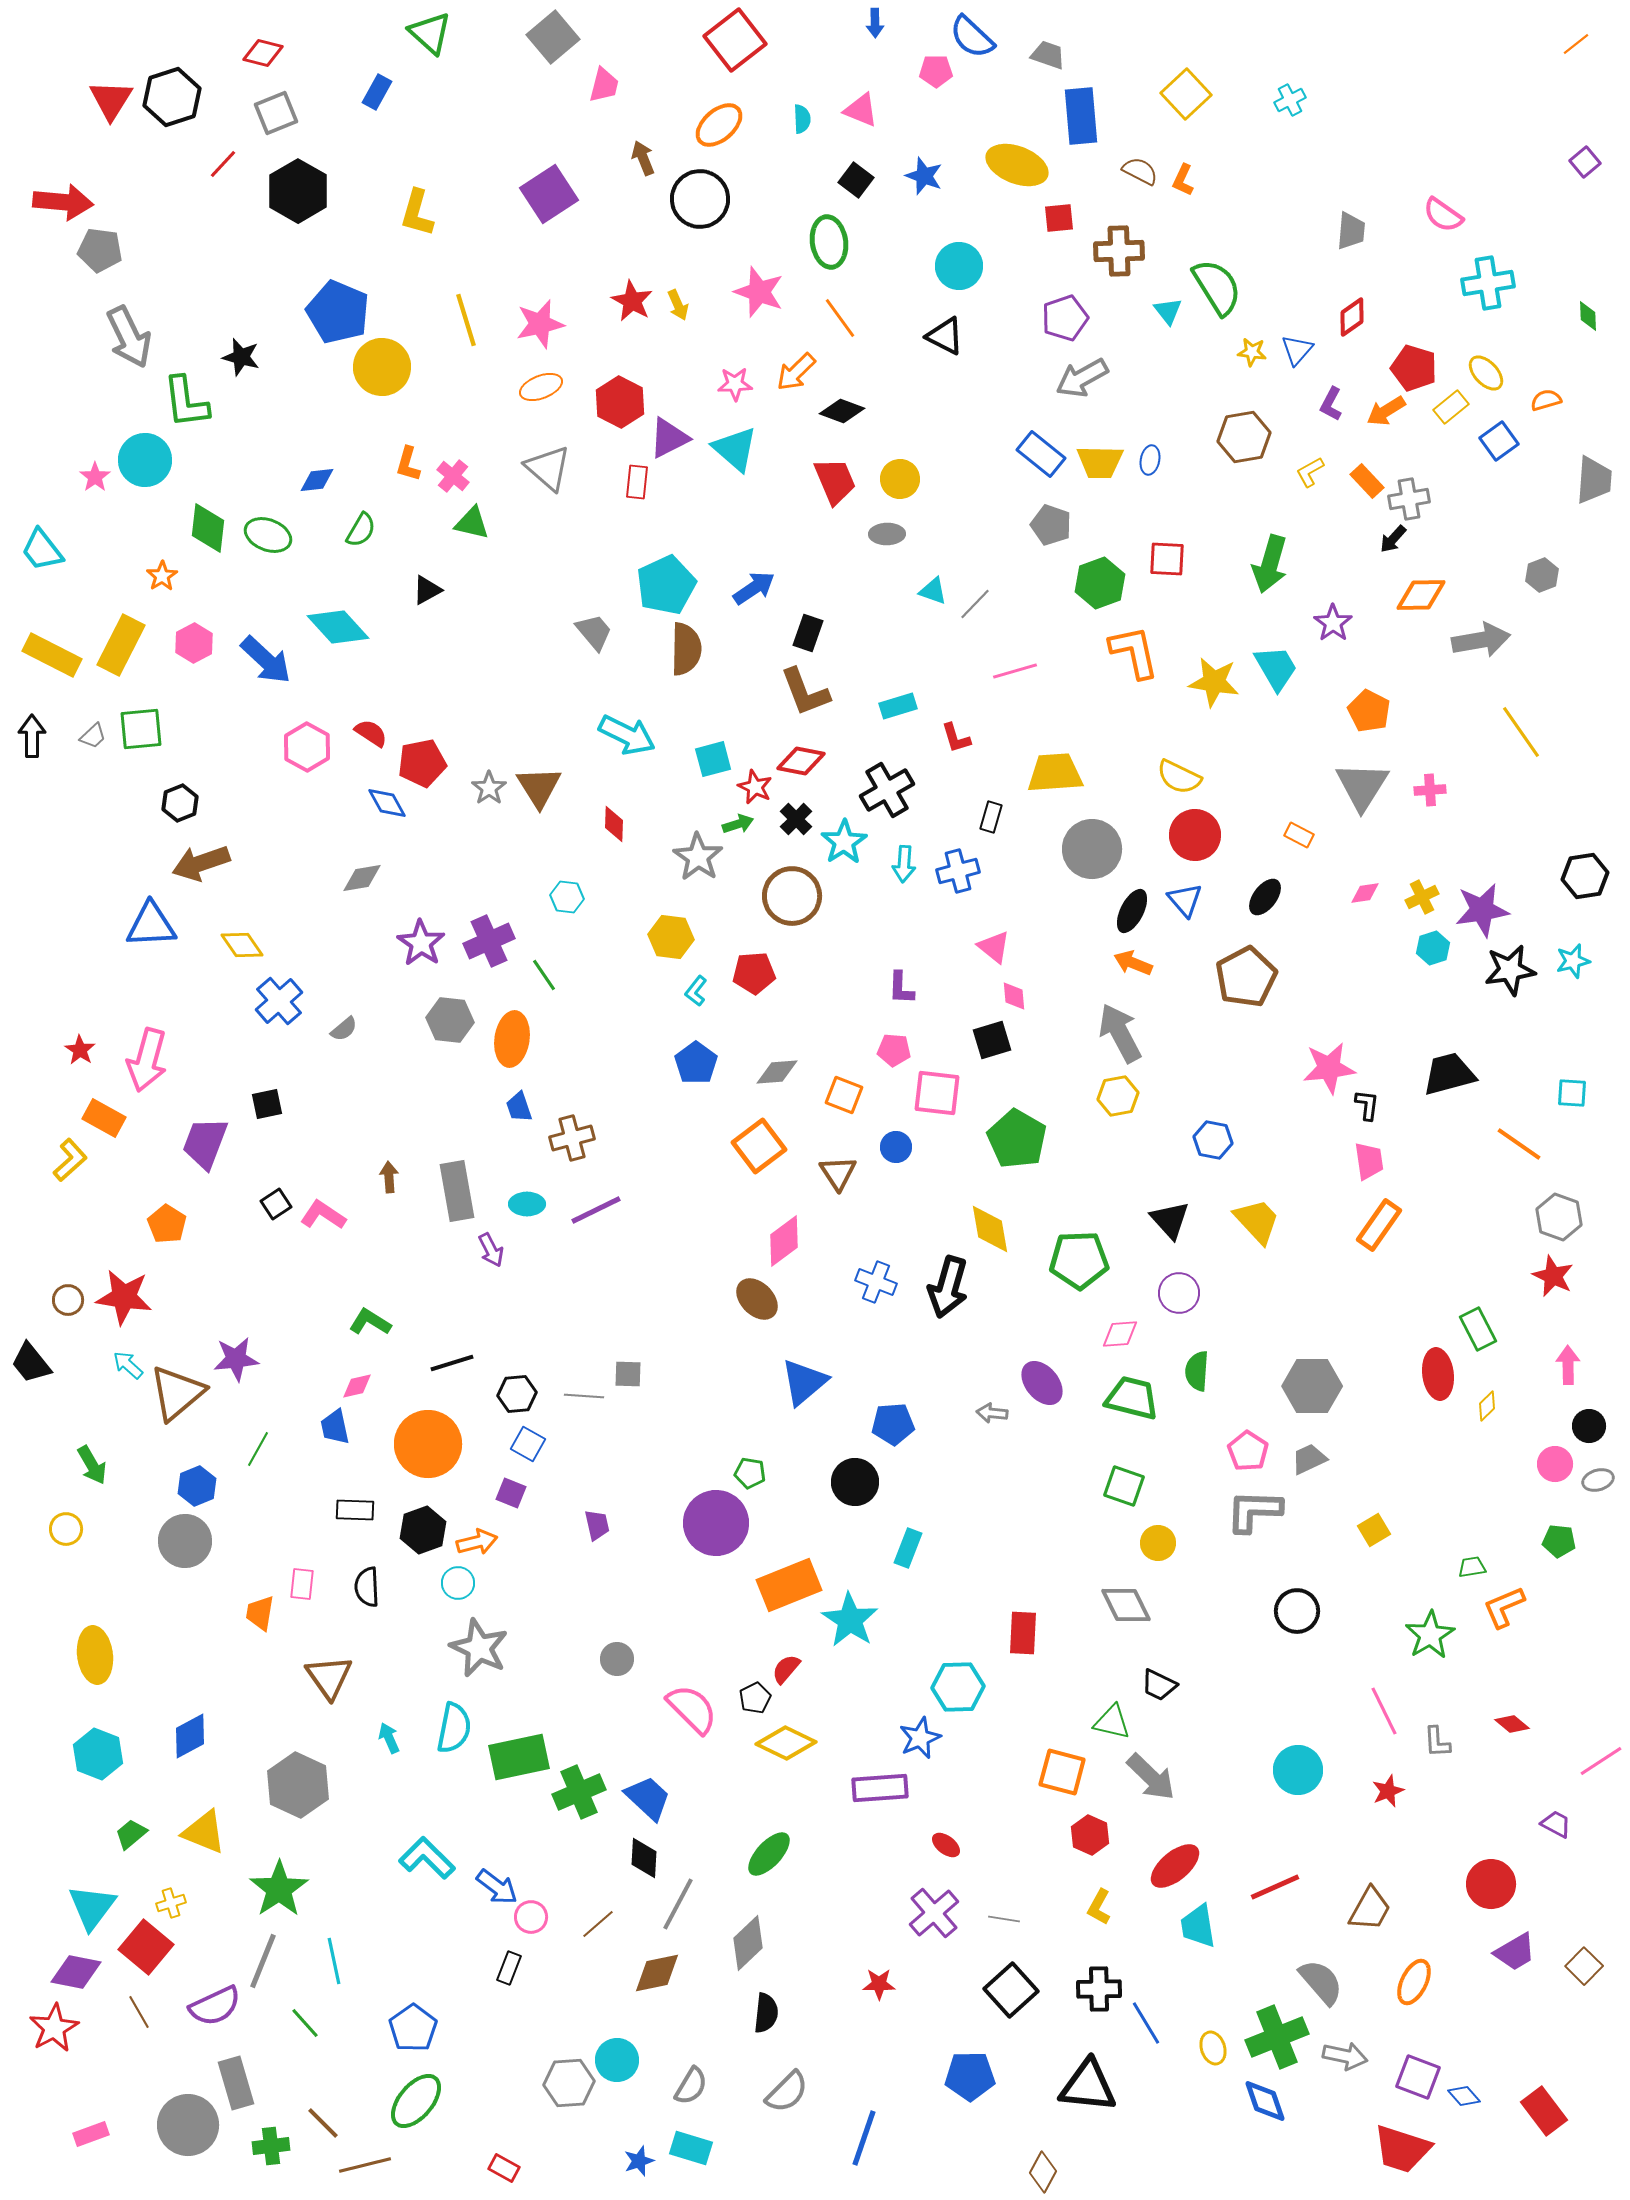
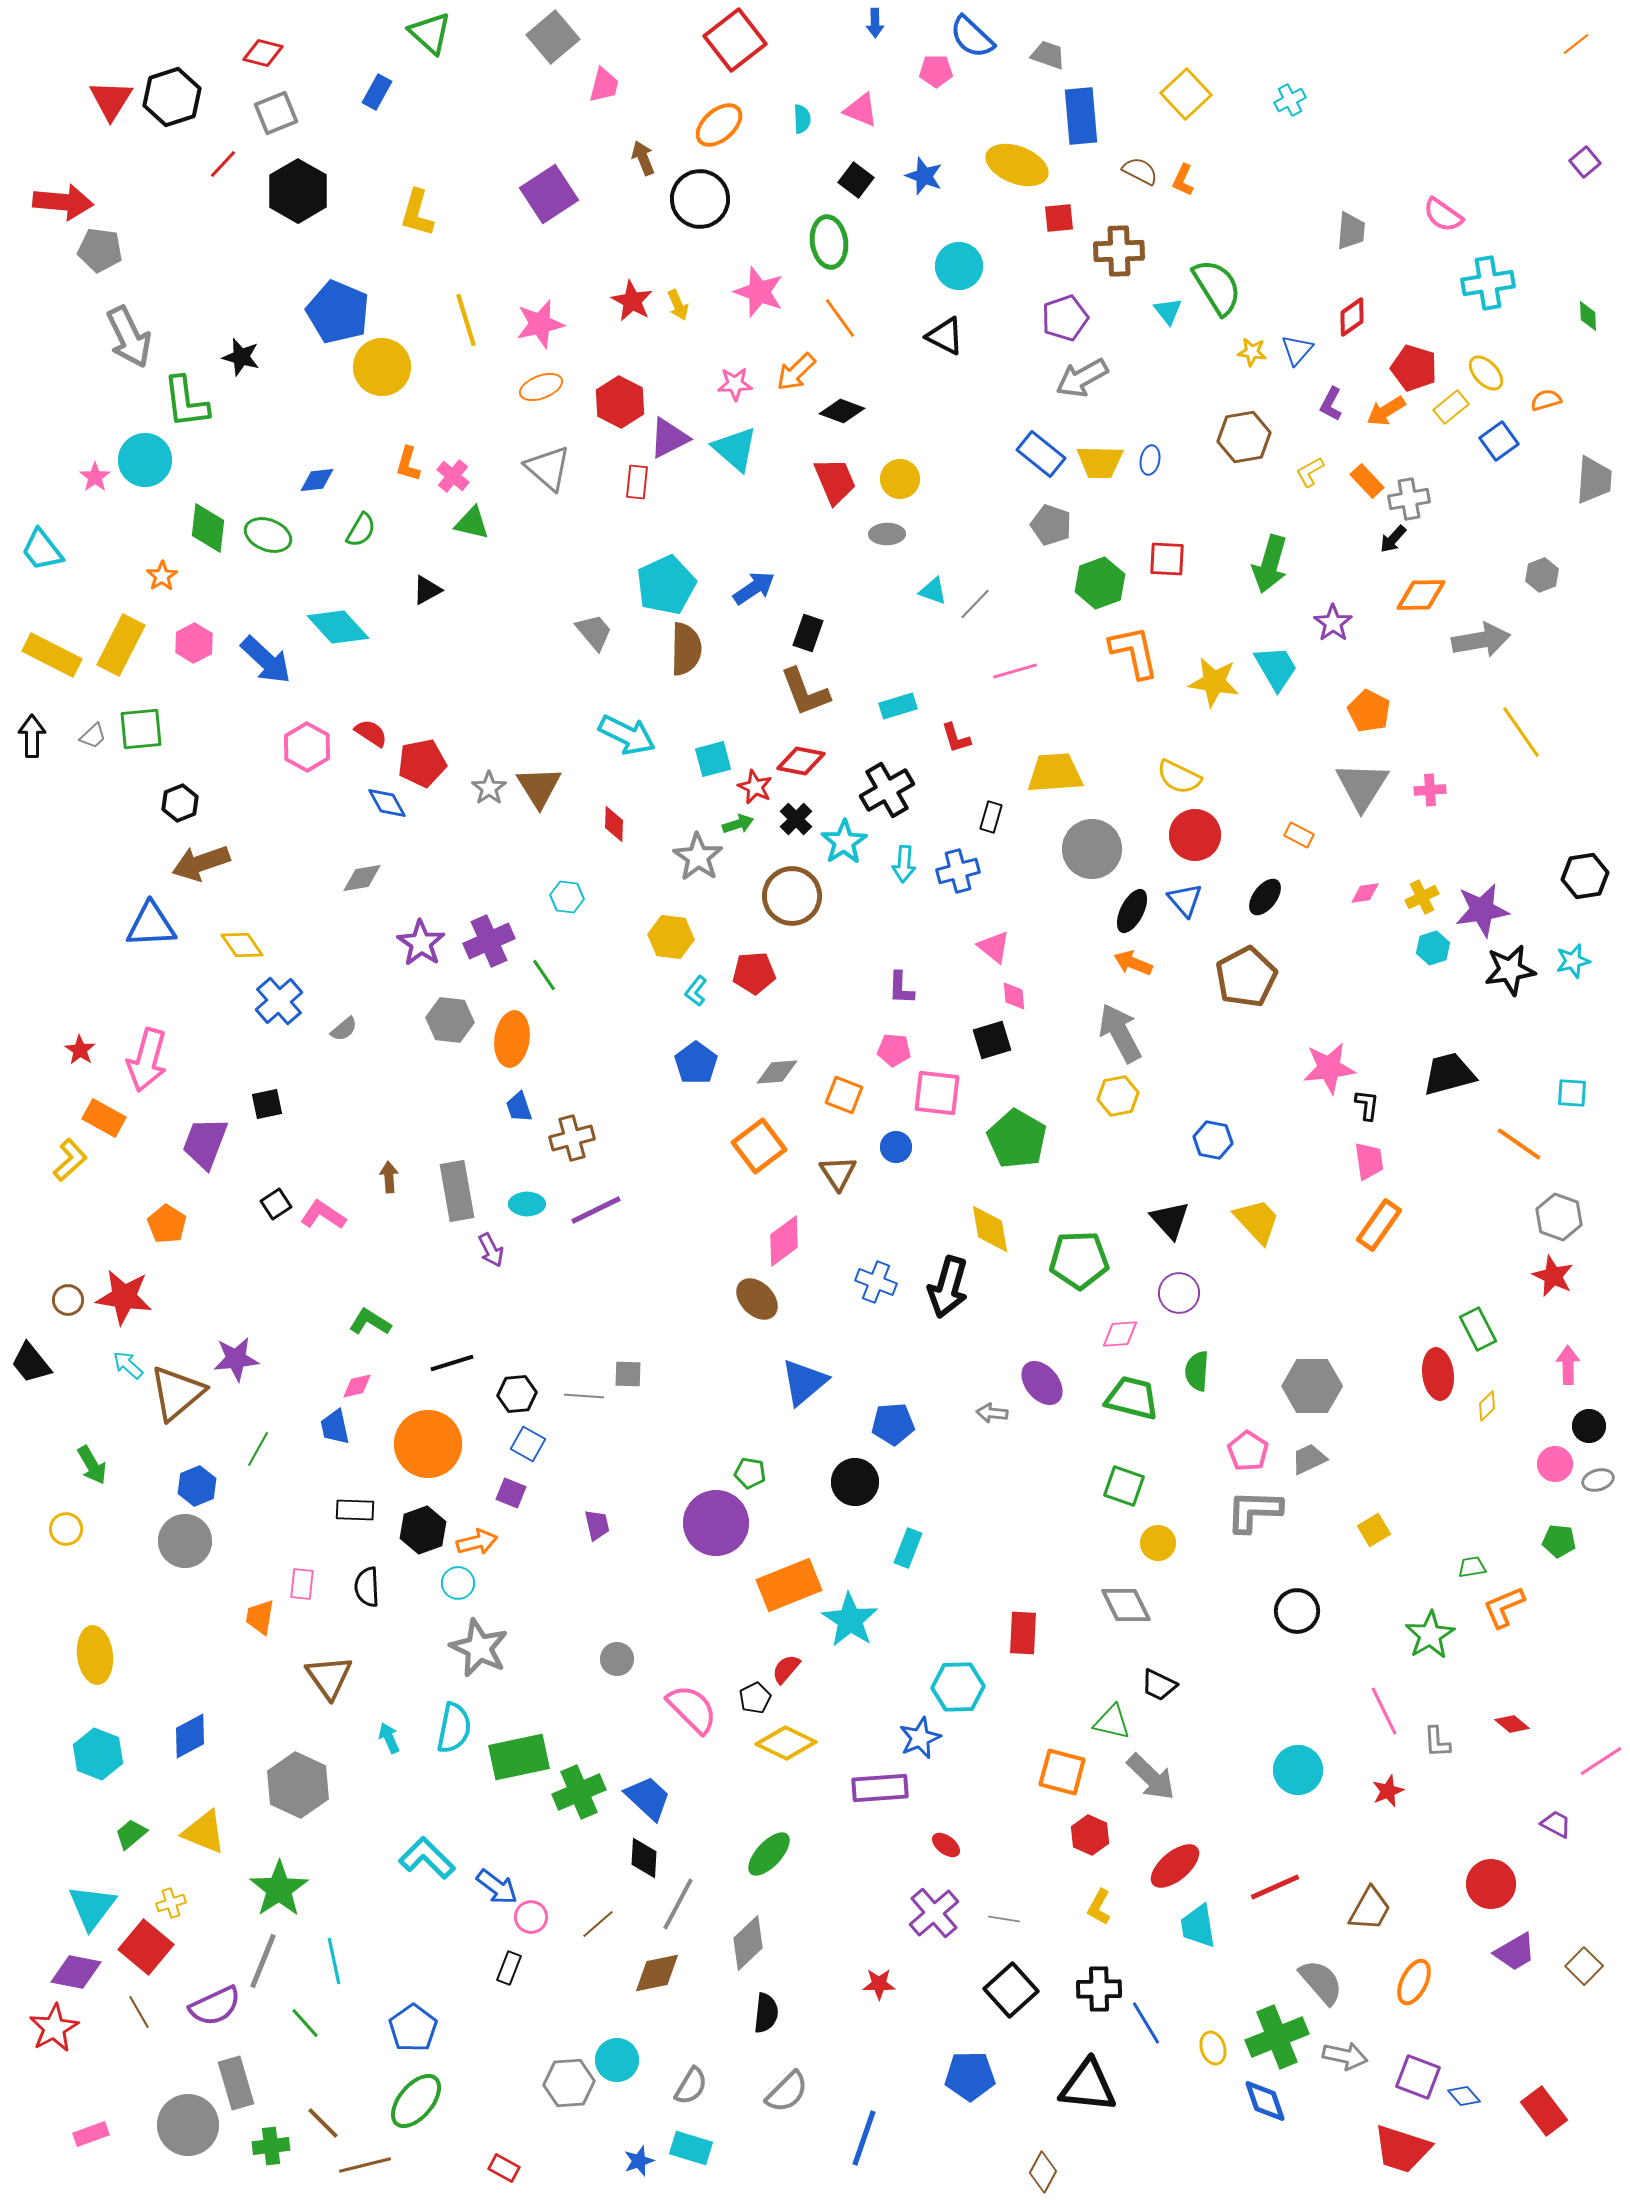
orange trapezoid at (260, 1613): moved 4 px down
